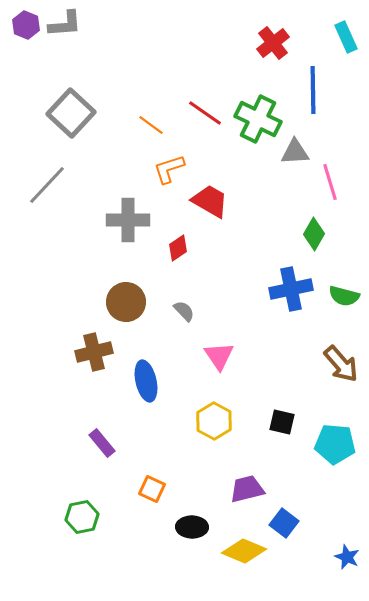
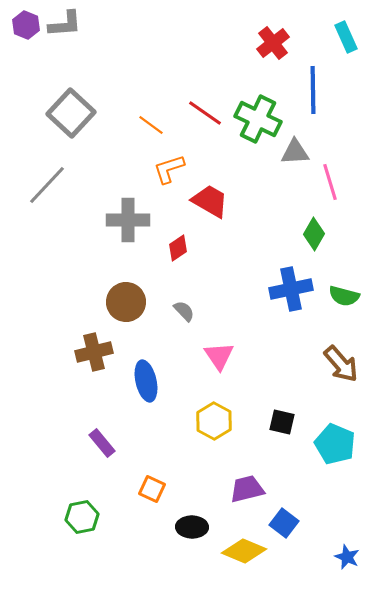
cyan pentagon: rotated 18 degrees clockwise
